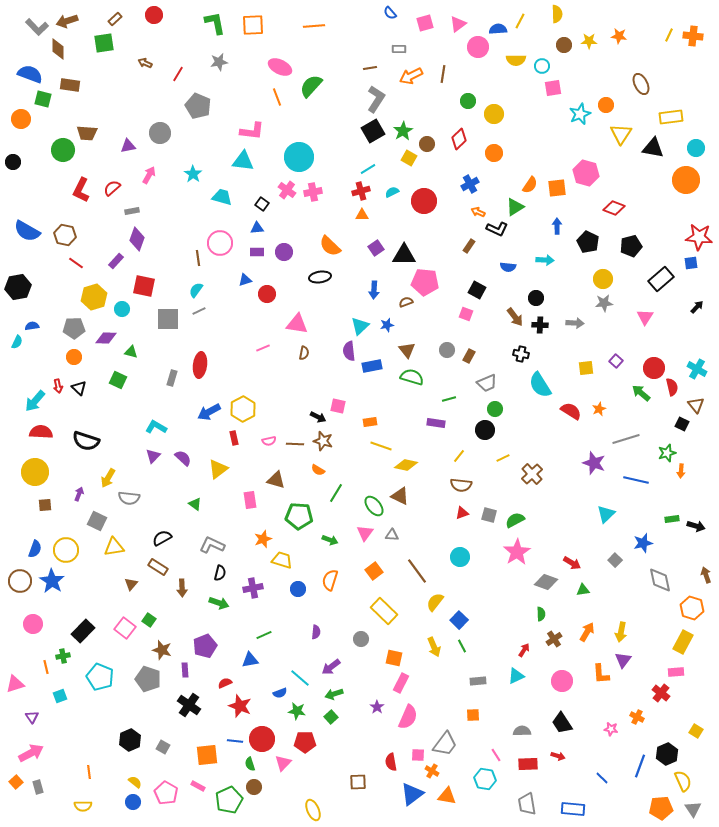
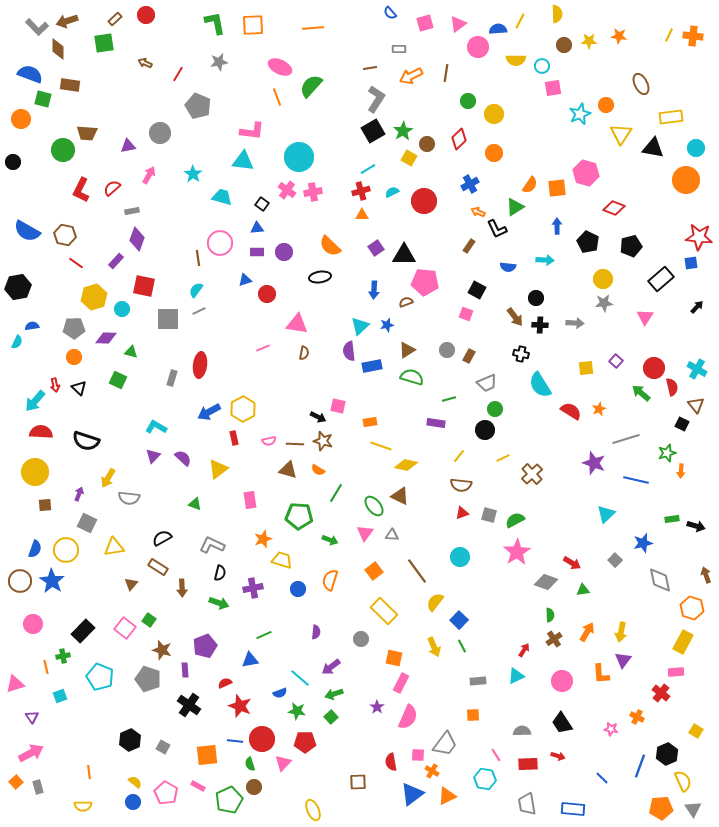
red circle at (154, 15): moved 8 px left
orange line at (314, 26): moved 1 px left, 2 px down
brown line at (443, 74): moved 3 px right, 1 px up
black L-shape at (497, 229): rotated 40 degrees clockwise
brown triangle at (407, 350): rotated 36 degrees clockwise
red arrow at (58, 386): moved 3 px left, 1 px up
brown triangle at (276, 480): moved 12 px right, 10 px up
green triangle at (195, 504): rotated 16 degrees counterclockwise
gray square at (97, 521): moved 10 px left, 2 px down
green semicircle at (541, 614): moved 9 px right, 1 px down
orange triangle at (447, 796): rotated 36 degrees counterclockwise
